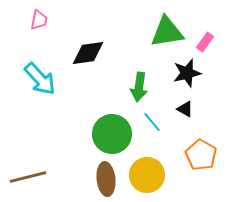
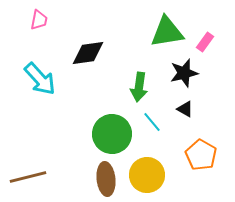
black star: moved 3 px left
